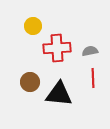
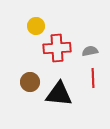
yellow circle: moved 3 px right
